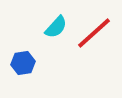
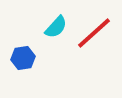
blue hexagon: moved 5 px up
